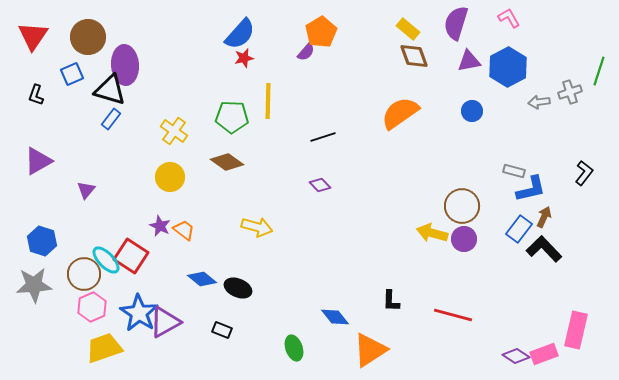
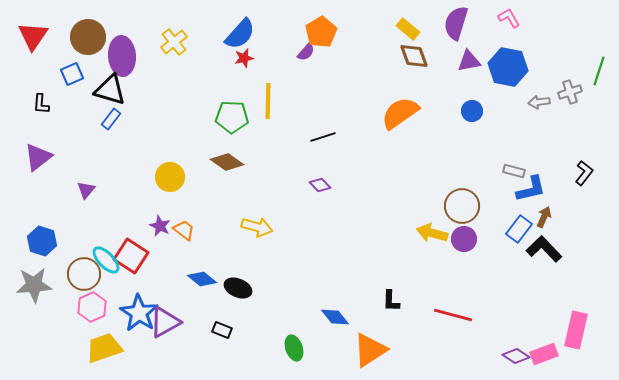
purple ellipse at (125, 65): moved 3 px left, 9 px up
blue hexagon at (508, 67): rotated 21 degrees counterclockwise
black L-shape at (36, 95): moved 5 px right, 9 px down; rotated 15 degrees counterclockwise
yellow cross at (174, 131): moved 89 px up; rotated 16 degrees clockwise
purple triangle at (38, 161): moved 4 px up; rotated 8 degrees counterclockwise
